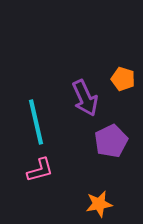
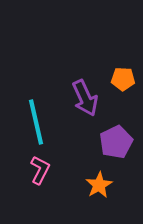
orange pentagon: rotated 15 degrees counterclockwise
purple pentagon: moved 5 px right, 1 px down
pink L-shape: rotated 48 degrees counterclockwise
orange star: moved 19 px up; rotated 20 degrees counterclockwise
